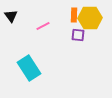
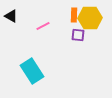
black triangle: rotated 24 degrees counterclockwise
cyan rectangle: moved 3 px right, 3 px down
